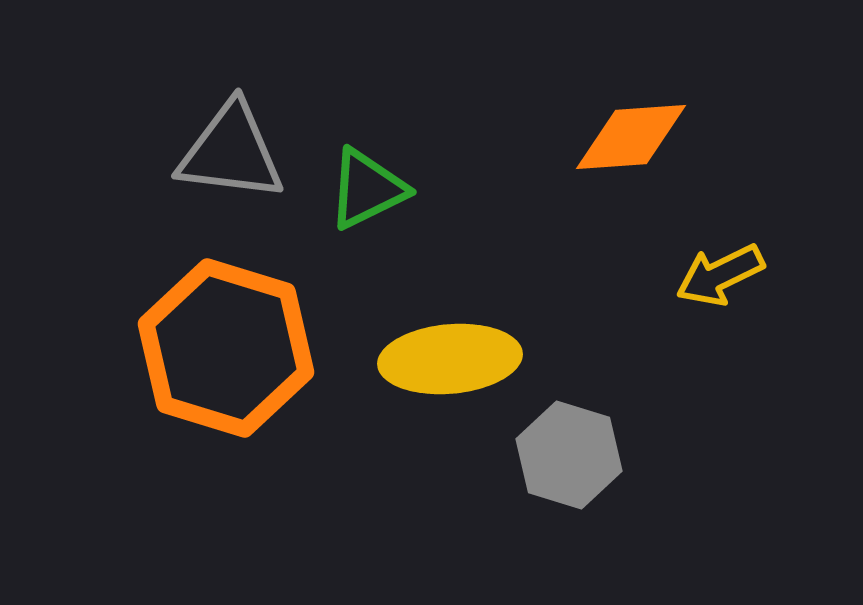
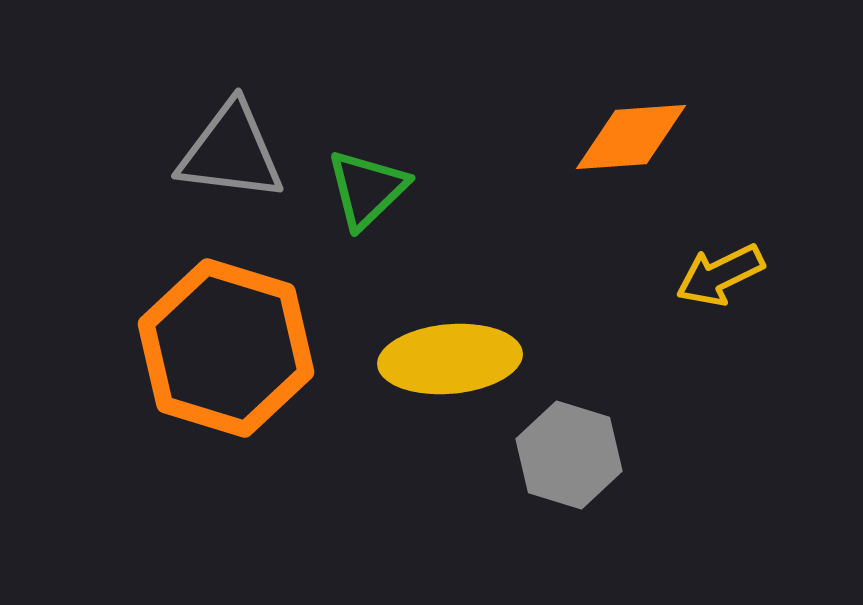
green triangle: rotated 18 degrees counterclockwise
